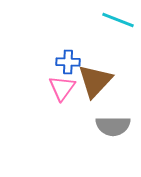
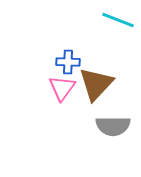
brown triangle: moved 1 px right, 3 px down
